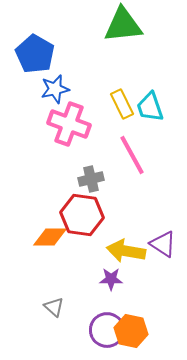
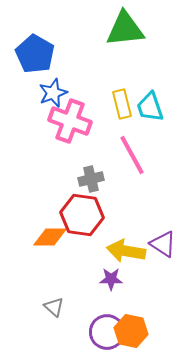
green triangle: moved 2 px right, 4 px down
blue star: moved 2 px left, 4 px down; rotated 8 degrees counterclockwise
yellow rectangle: rotated 12 degrees clockwise
pink cross: moved 1 px right, 3 px up
purple circle: moved 2 px down
